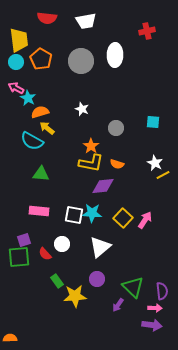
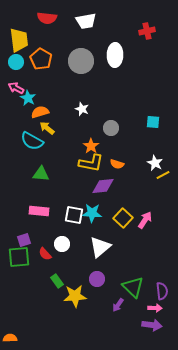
gray circle at (116, 128): moved 5 px left
